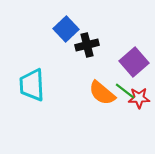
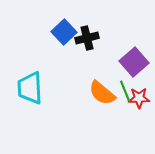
blue square: moved 2 px left, 3 px down
black cross: moved 7 px up
cyan trapezoid: moved 2 px left, 3 px down
green line: rotated 30 degrees clockwise
